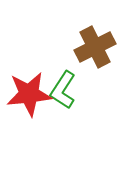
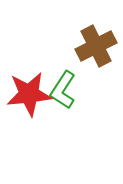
brown cross: moved 1 px right, 1 px up
